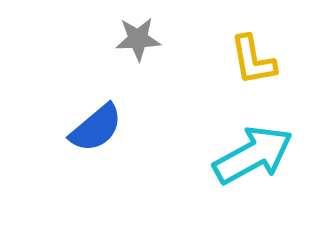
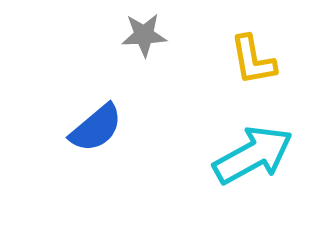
gray star: moved 6 px right, 4 px up
